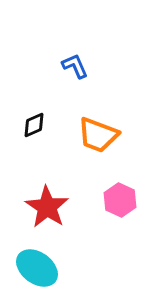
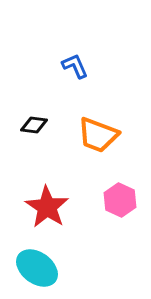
black diamond: rotated 32 degrees clockwise
